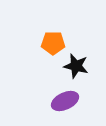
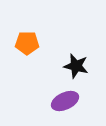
orange pentagon: moved 26 px left
